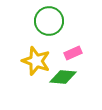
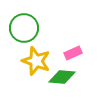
green circle: moved 25 px left, 7 px down
green diamond: moved 1 px left
